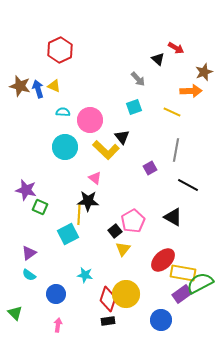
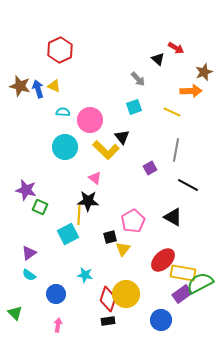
black square at (115, 231): moved 5 px left, 6 px down; rotated 24 degrees clockwise
